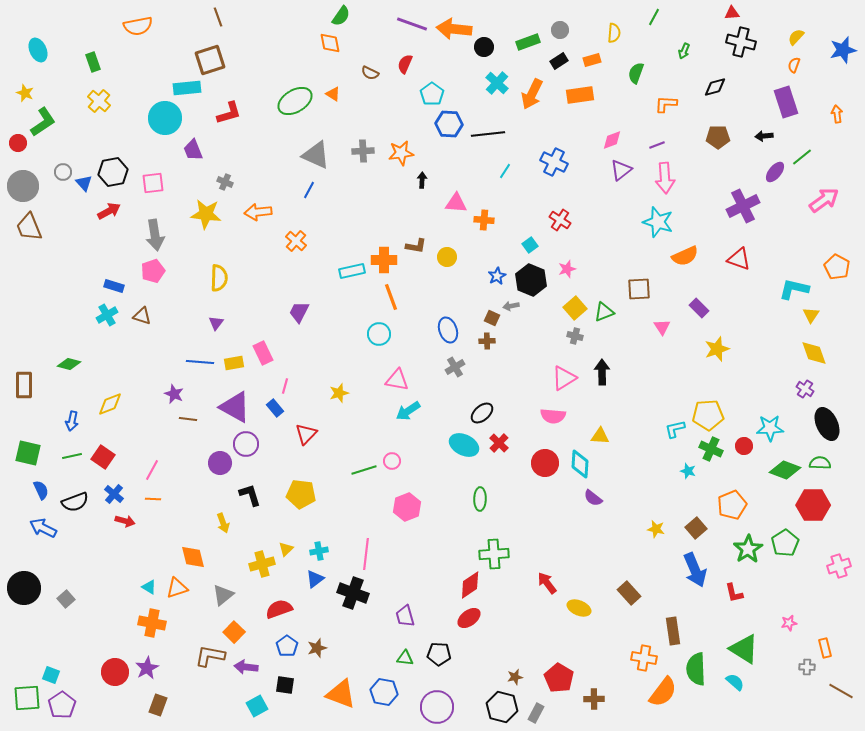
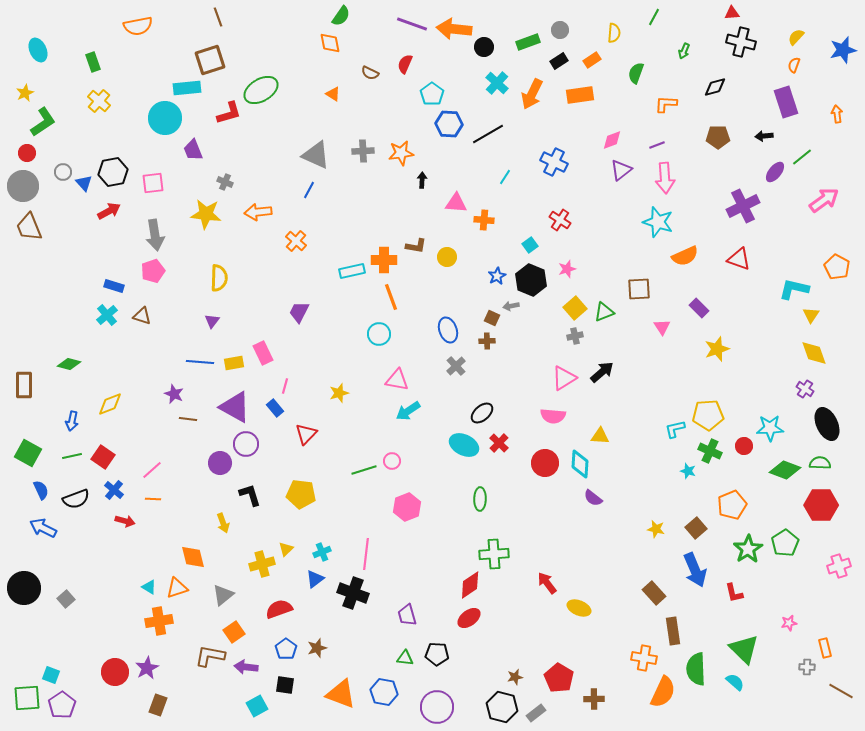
orange rectangle at (592, 60): rotated 18 degrees counterclockwise
yellow star at (25, 93): rotated 24 degrees clockwise
green ellipse at (295, 101): moved 34 px left, 11 px up
black line at (488, 134): rotated 24 degrees counterclockwise
red circle at (18, 143): moved 9 px right, 10 px down
cyan line at (505, 171): moved 6 px down
cyan cross at (107, 315): rotated 10 degrees counterclockwise
purple triangle at (216, 323): moved 4 px left, 2 px up
gray cross at (575, 336): rotated 28 degrees counterclockwise
gray cross at (455, 367): moved 1 px right, 1 px up; rotated 12 degrees counterclockwise
black arrow at (602, 372): rotated 50 degrees clockwise
green cross at (711, 449): moved 1 px left, 2 px down
green square at (28, 453): rotated 16 degrees clockwise
pink line at (152, 470): rotated 20 degrees clockwise
blue cross at (114, 494): moved 4 px up
black semicircle at (75, 502): moved 1 px right, 3 px up
red hexagon at (813, 505): moved 8 px right
cyan cross at (319, 551): moved 3 px right, 1 px down; rotated 12 degrees counterclockwise
brown rectangle at (629, 593): moved 25 px right
purple trapezoid at (405, 616): moved 2 px right, 1 px up
orange cross at (152, 623): moved 7 px right, 2 px up; rotated 20 degrees counterclockwise
orange square at (234, 632): rotated 10 degrees clockwise
blue pentagon at (287, 646): moved 1 px left, 3 px down
green triangle at (744, 649): rotated 12 degrees clockwise
black pentagon at (439, 654): moved 2 px left
orange semicircle at (663, 692): rotated 12 degrees counterclockwise
gray rectangle at (536, 713): rotated 24 degrees clockwise
